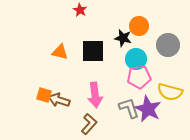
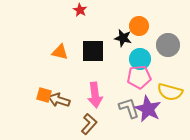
cyan circle: moved 4 px right
